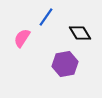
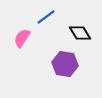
blue line: rotated 18 degrees clockwise
purple hexagon: rotated 20 degrees clockwise
